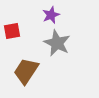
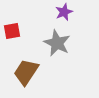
purple star: moved 13 px right, 3 px up
brown trapezoid: moved 1 px down
